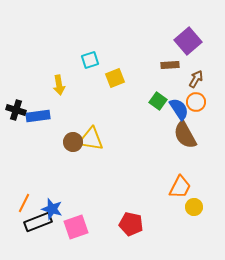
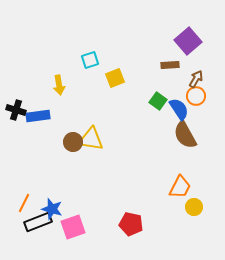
orange circle: moved 6 px up
pink square: moved 3 px left
